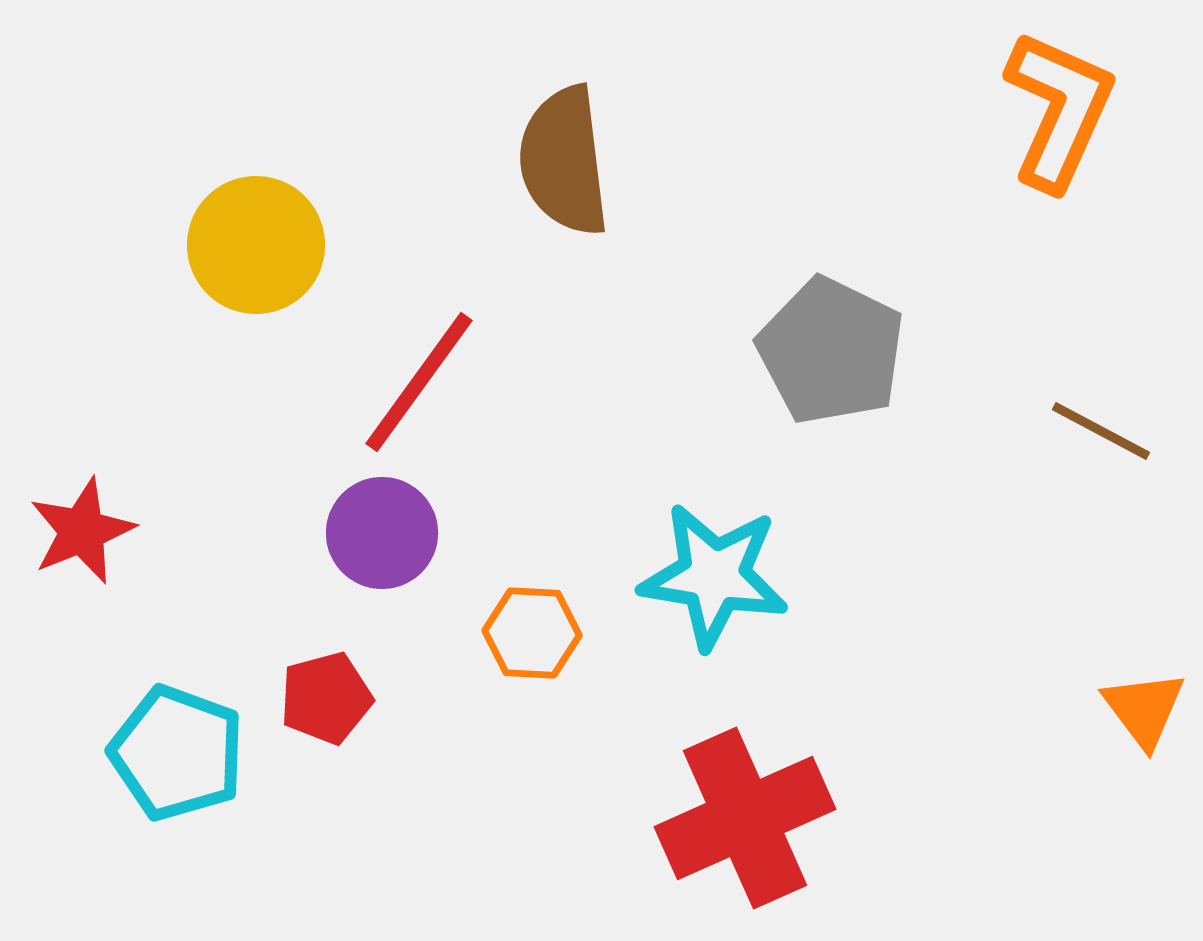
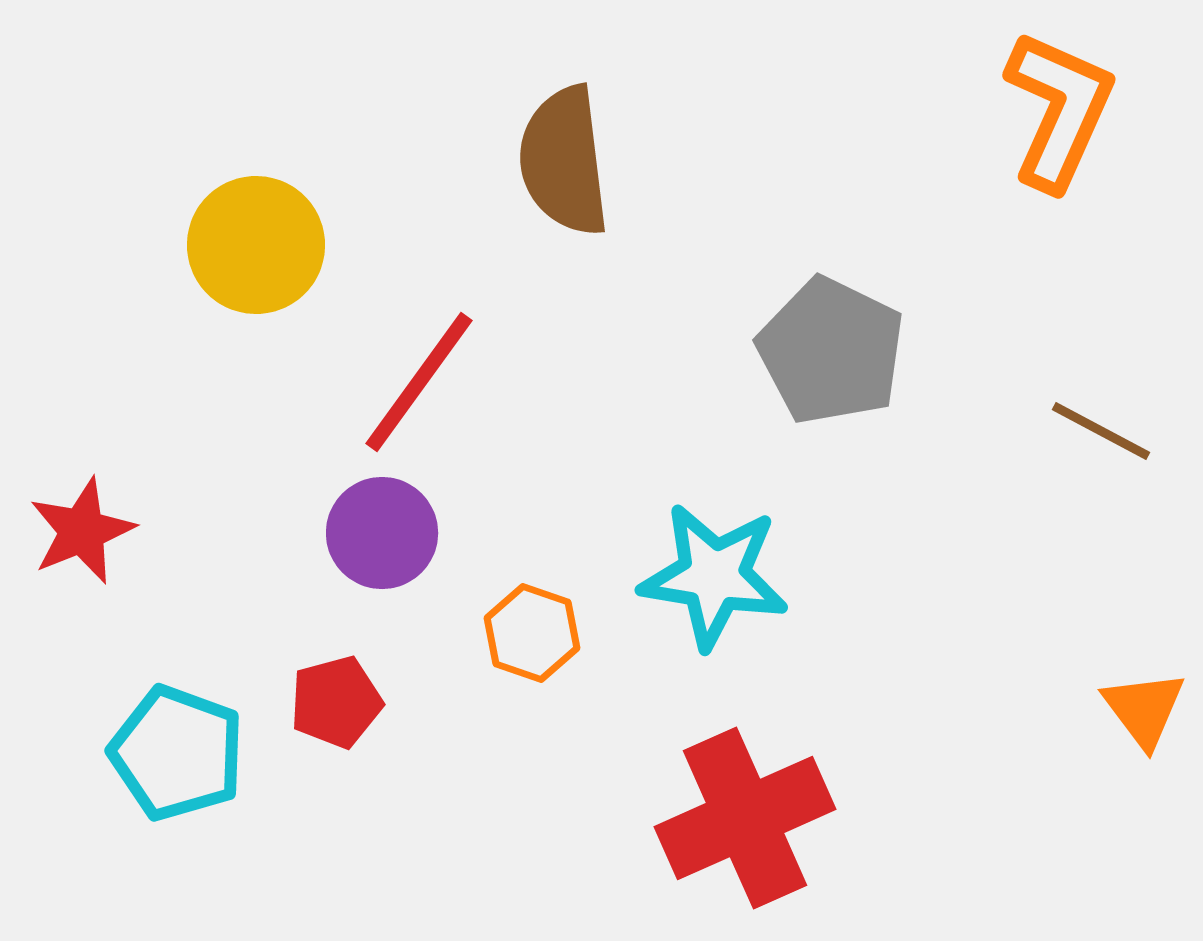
orange hexagon: rotated 16 degrees clockwise
red pentagon: moved 10 px right, 4 px down
